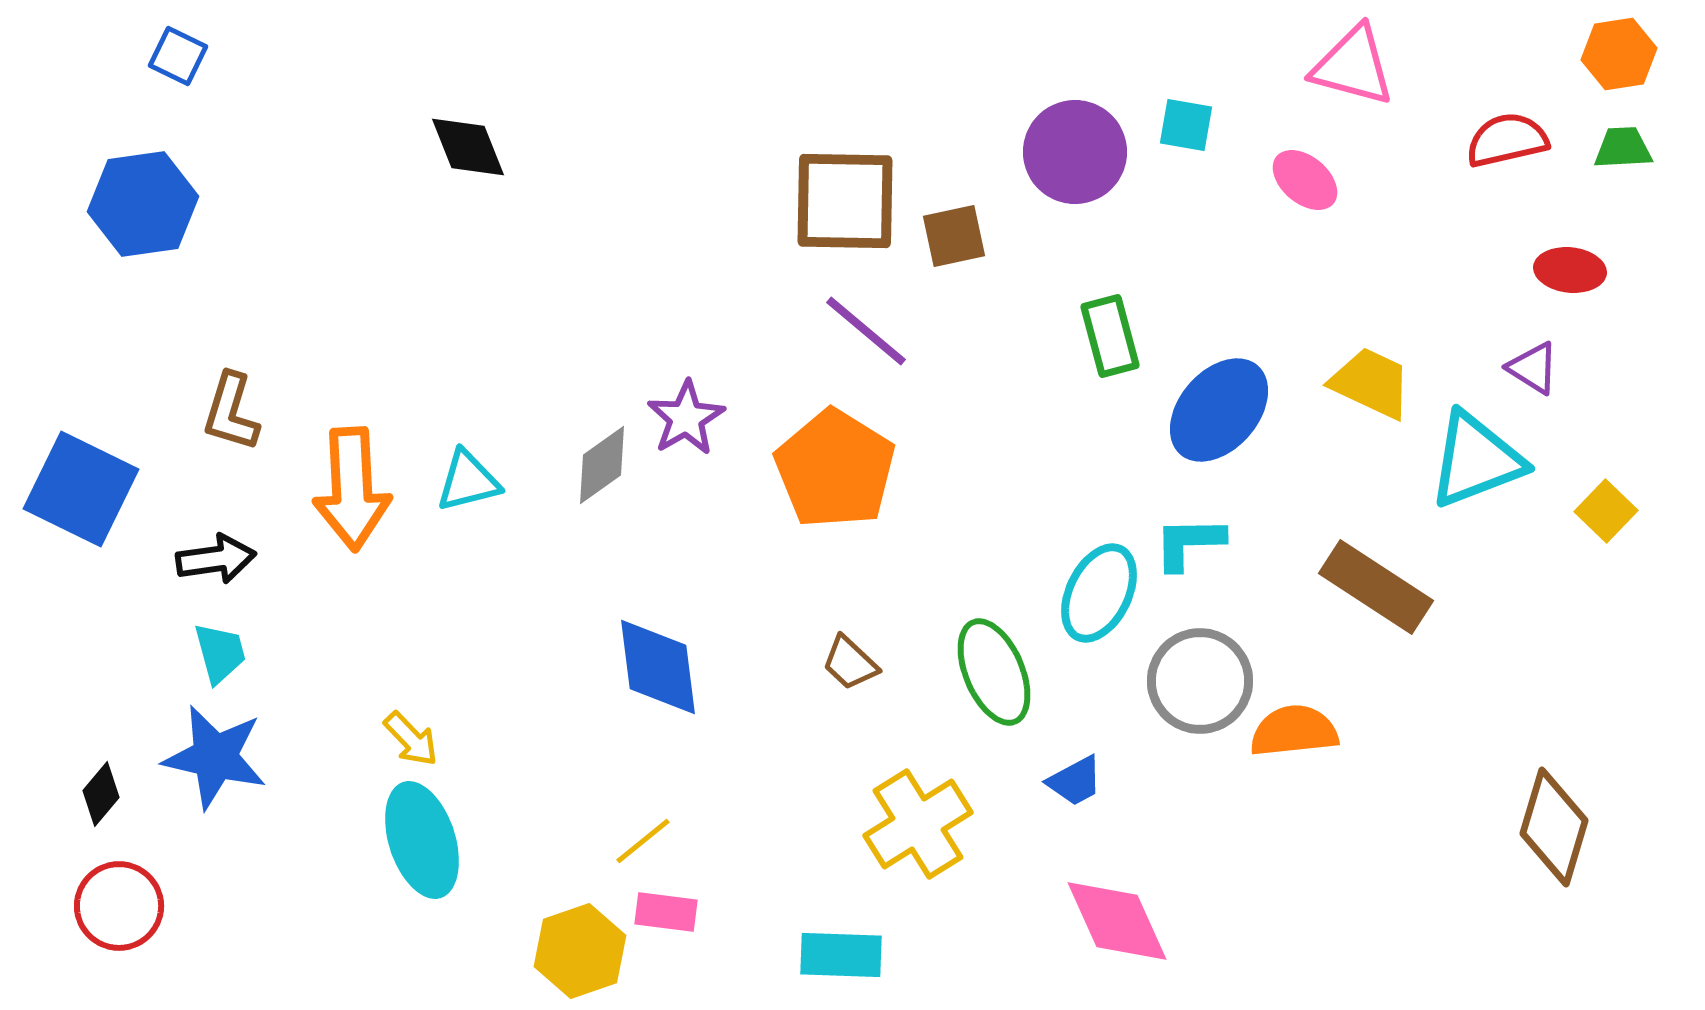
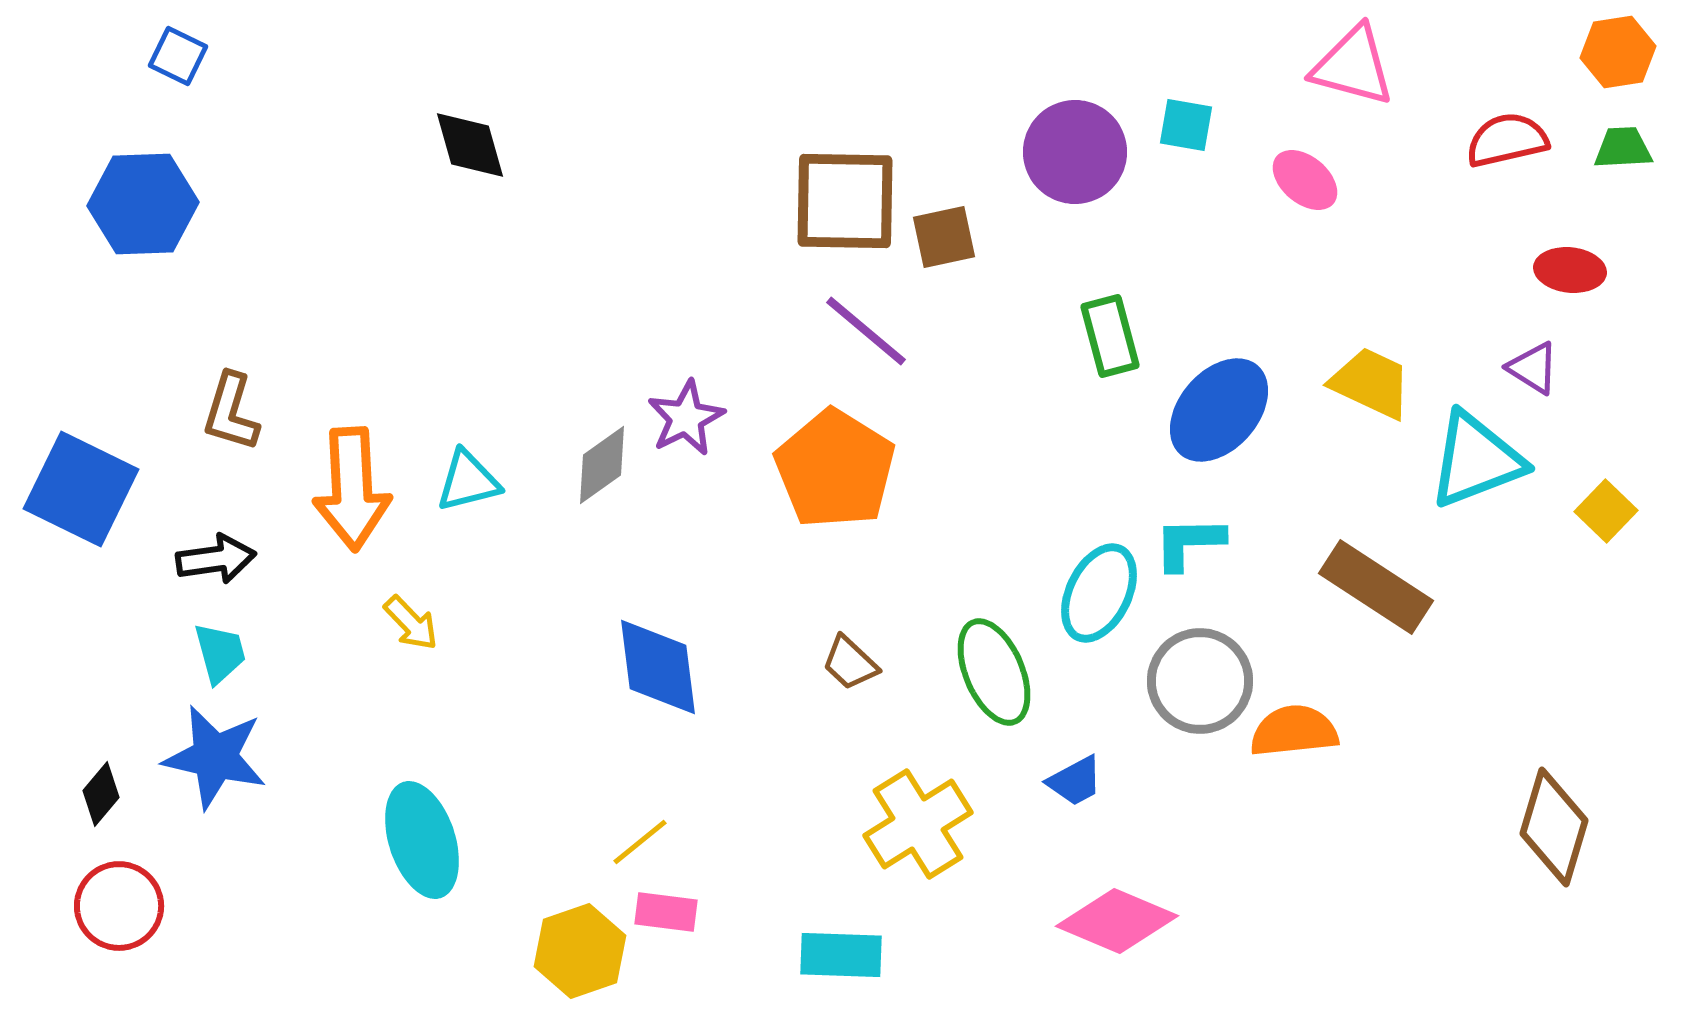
orange hexagon at (1619, 54): moved 1 px left, 2 px up
black diamond at (468, 147): moved 2 px right, 2 px up; rotated 6 degrees clockwise
blue hexagon at (143, 204): rotated 6 degrees clockwise
brown square at (954, 236): moved 10 px left, 1 px down
purple star at (686, 418): rotated 4 degrees clockwise
yellow arrow at (411, 739): moved 116 px up
yellow line at (643, 841): moved 3 px left, 1 px down
pink diamond at (1117, 921): rotated 43 degrees counterclockwise
